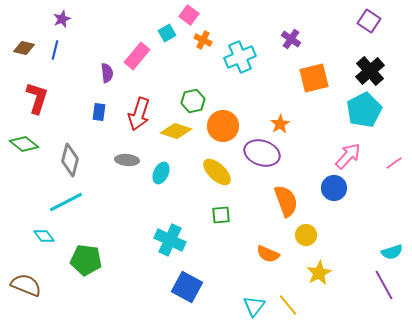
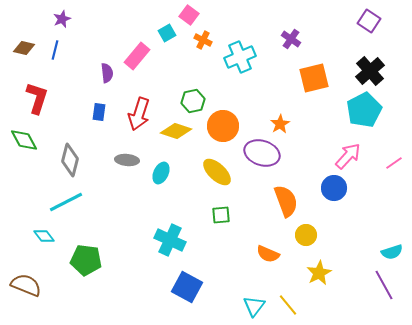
green diamond at (24, 144): moved 4 px up; rotated 24 degrees clockwise
